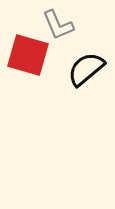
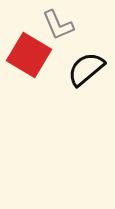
red square: moved 1 px right; rotated 15 degrees clockwise
